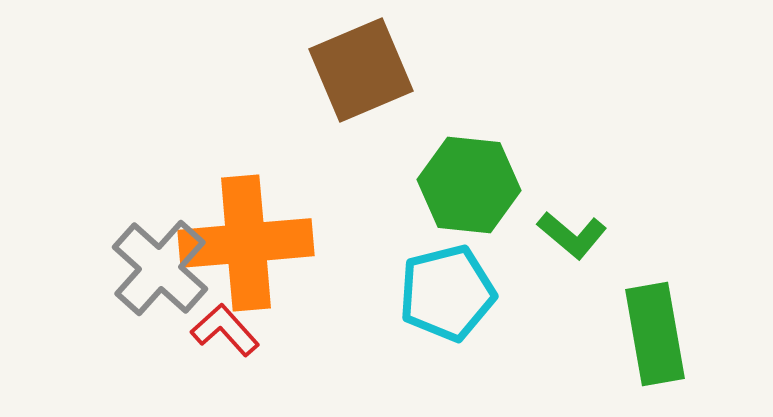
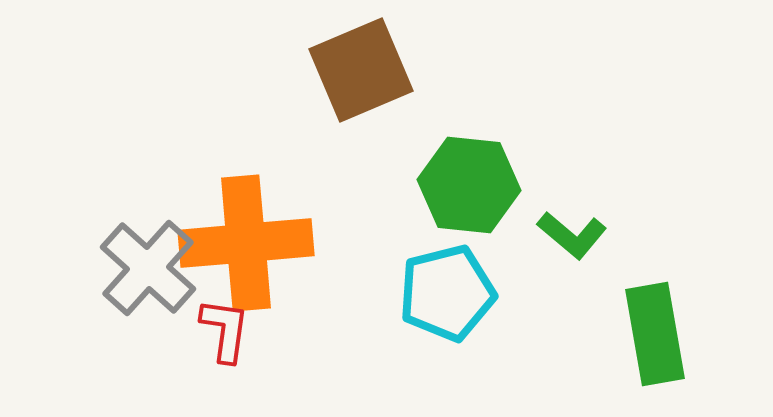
gray cross: moved 12 px left
red L-shape: rotated 50 degrees clockwise
